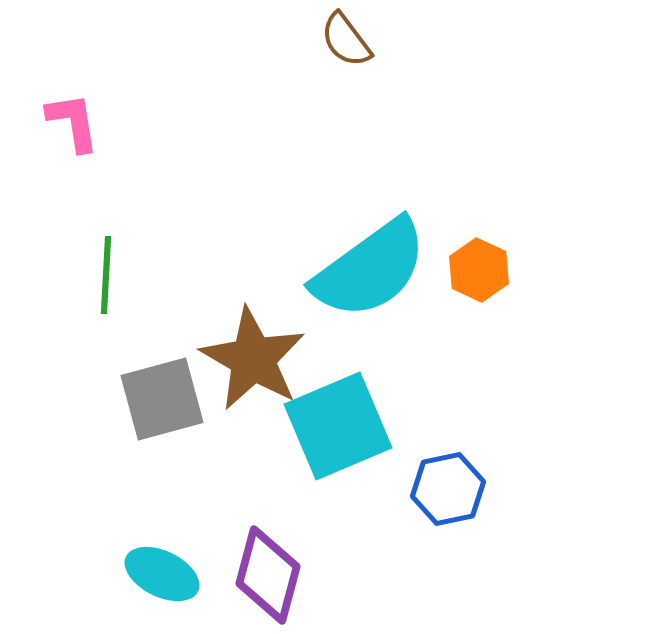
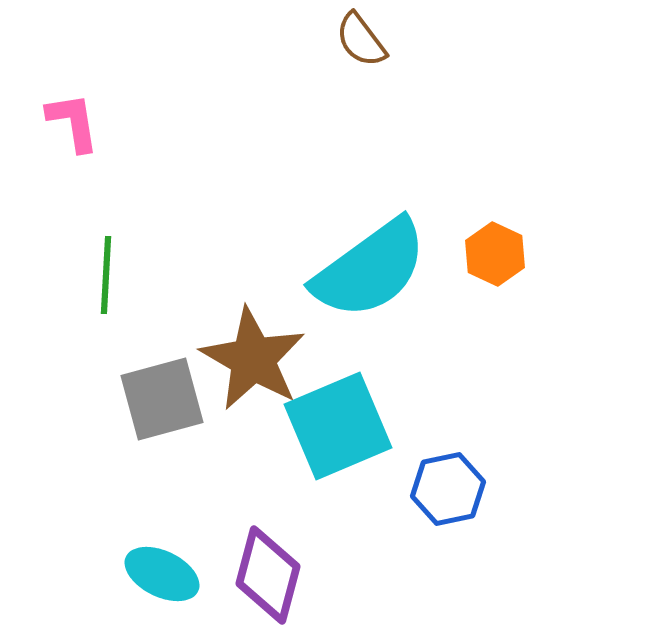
brown semicircle: moved 15 px right
orange hexagon: moved 16 px right, 16 px up
